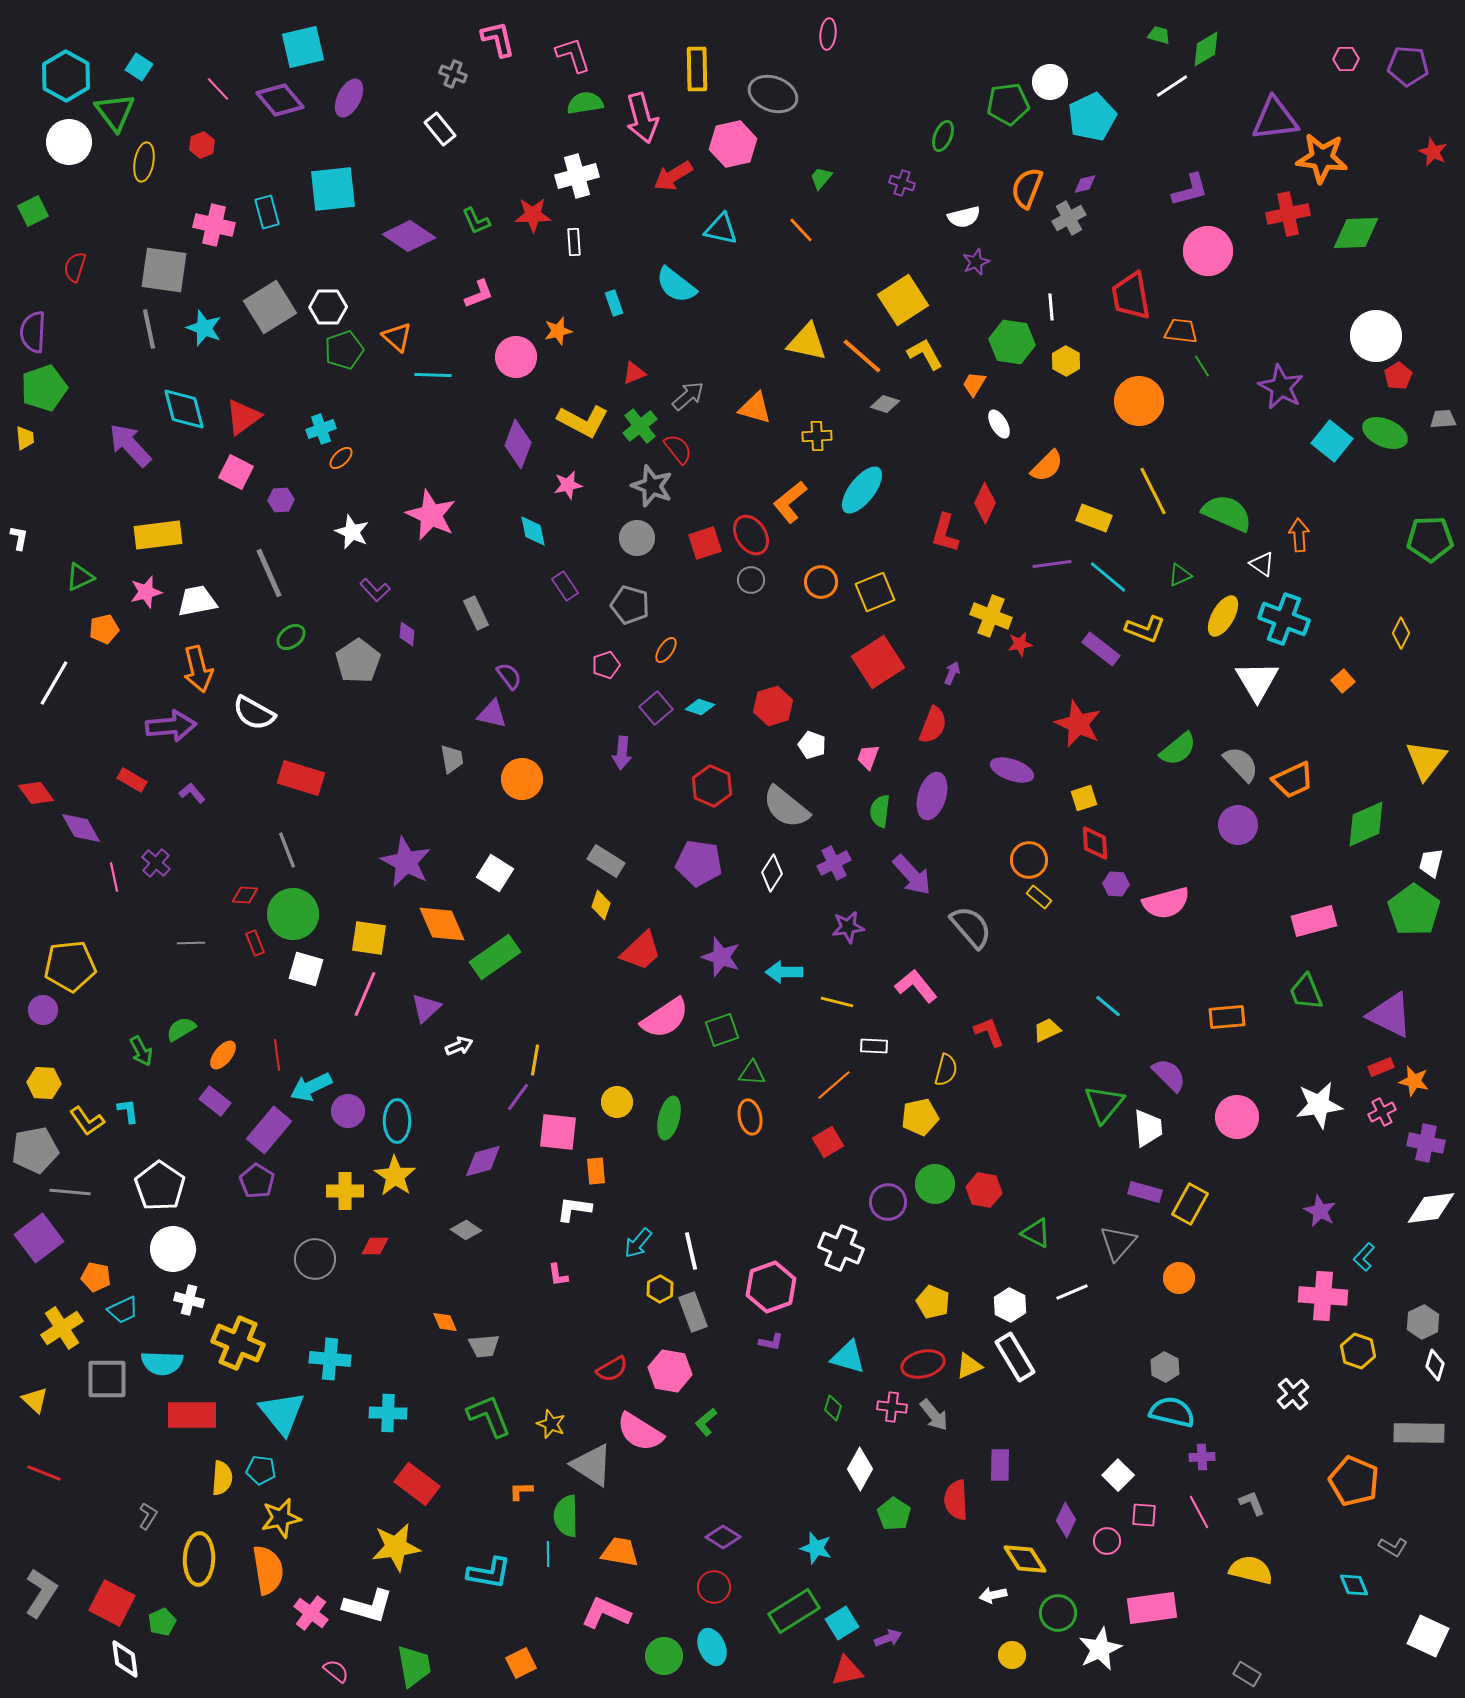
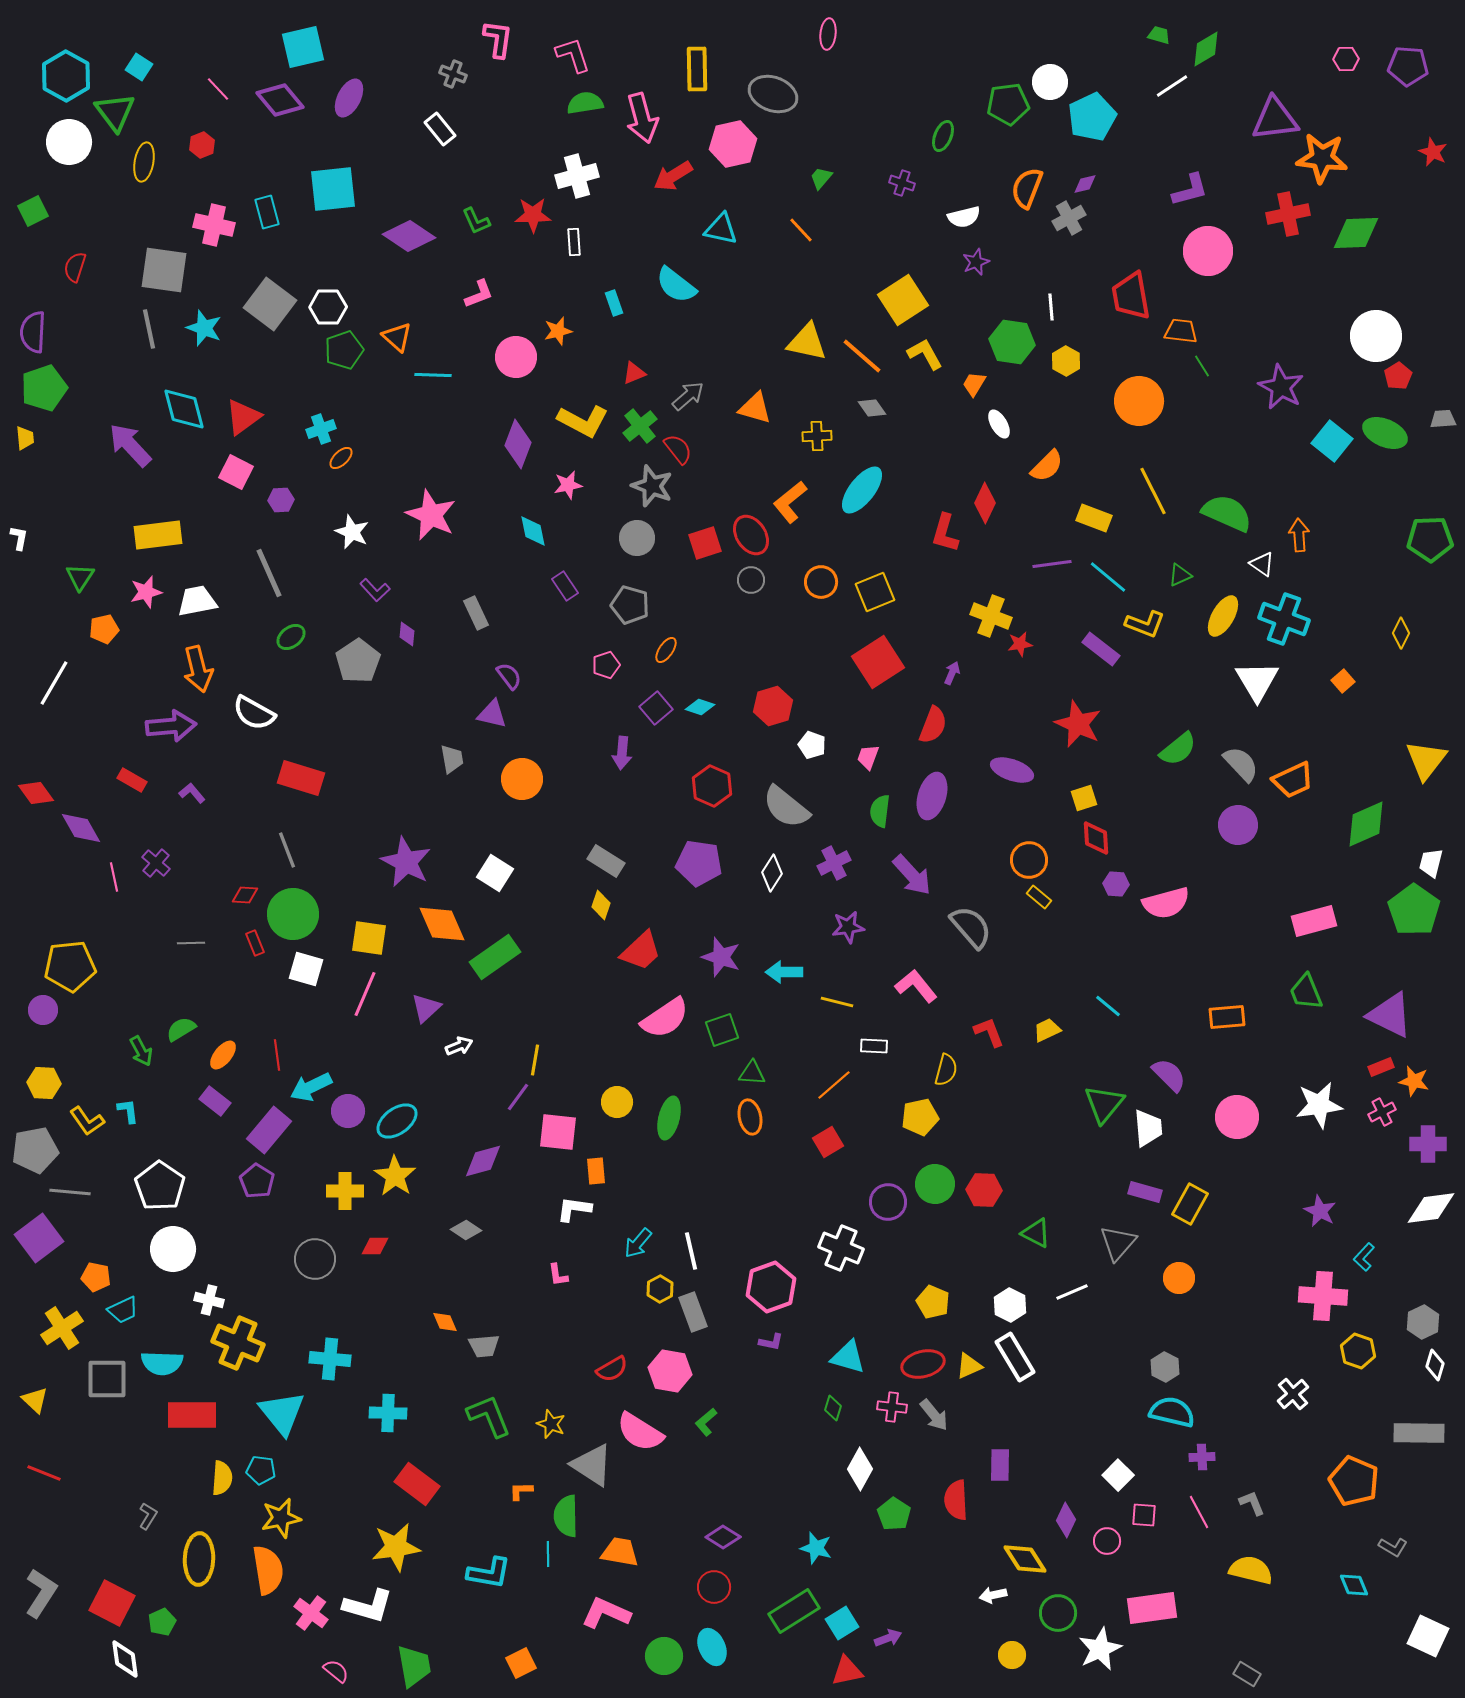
pink L-shape at (498, 39): rotated 21 degrees clockwise
gray square at (270, 307): moved 3 px up; rotated 21 degrees counterclockwise
gray diamond at (885, 404): moved 13 px left, 4 px down; rotated 36 degrees clockwise
green triangle at (80, 577): rotated 32 degrees counterclockwise
yellow L-shape at (1145, 629): moved 5 px up
red diamond at (1095, 843): moved 1 px right, 5 px up
cyan ellipse at (397, 1121): rotated 54 degrees clockwise
purple cross at (1426, 1143): moved 2 px right, 1 px down; rotated 12 degrees counterclockwise
red hexagon at (984, 1190): rotated 8 degrees counterclockwise
white cross at (189, 1300): moved 20 px right
